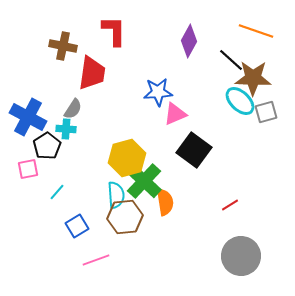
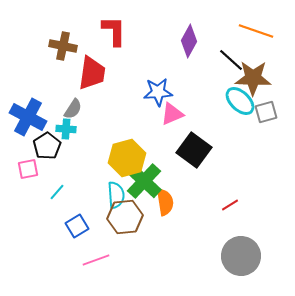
pink triangle: moved 3 px left
